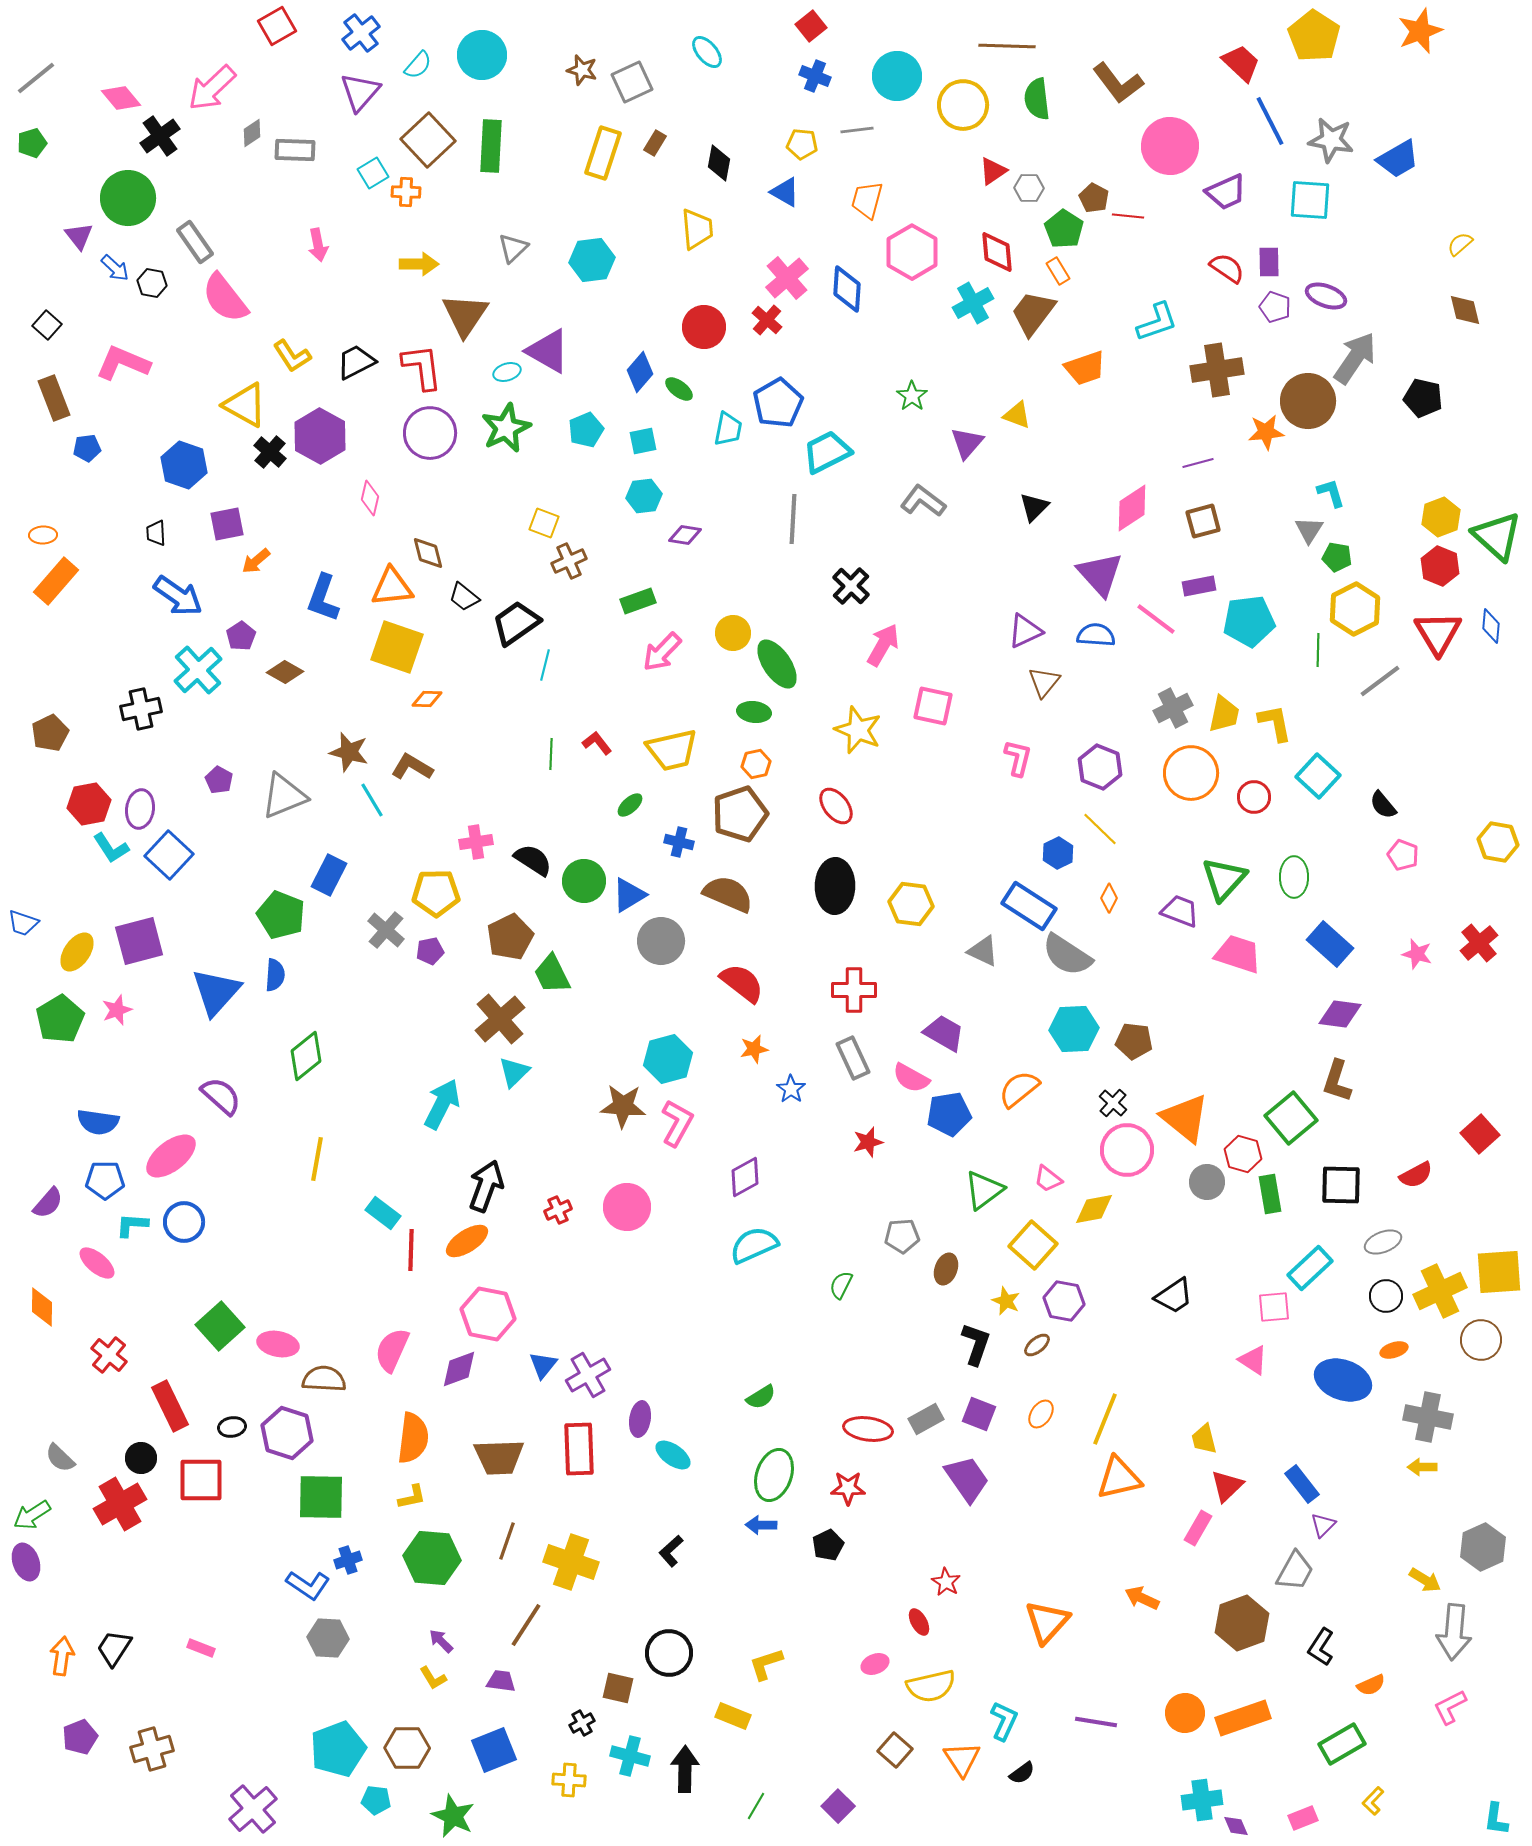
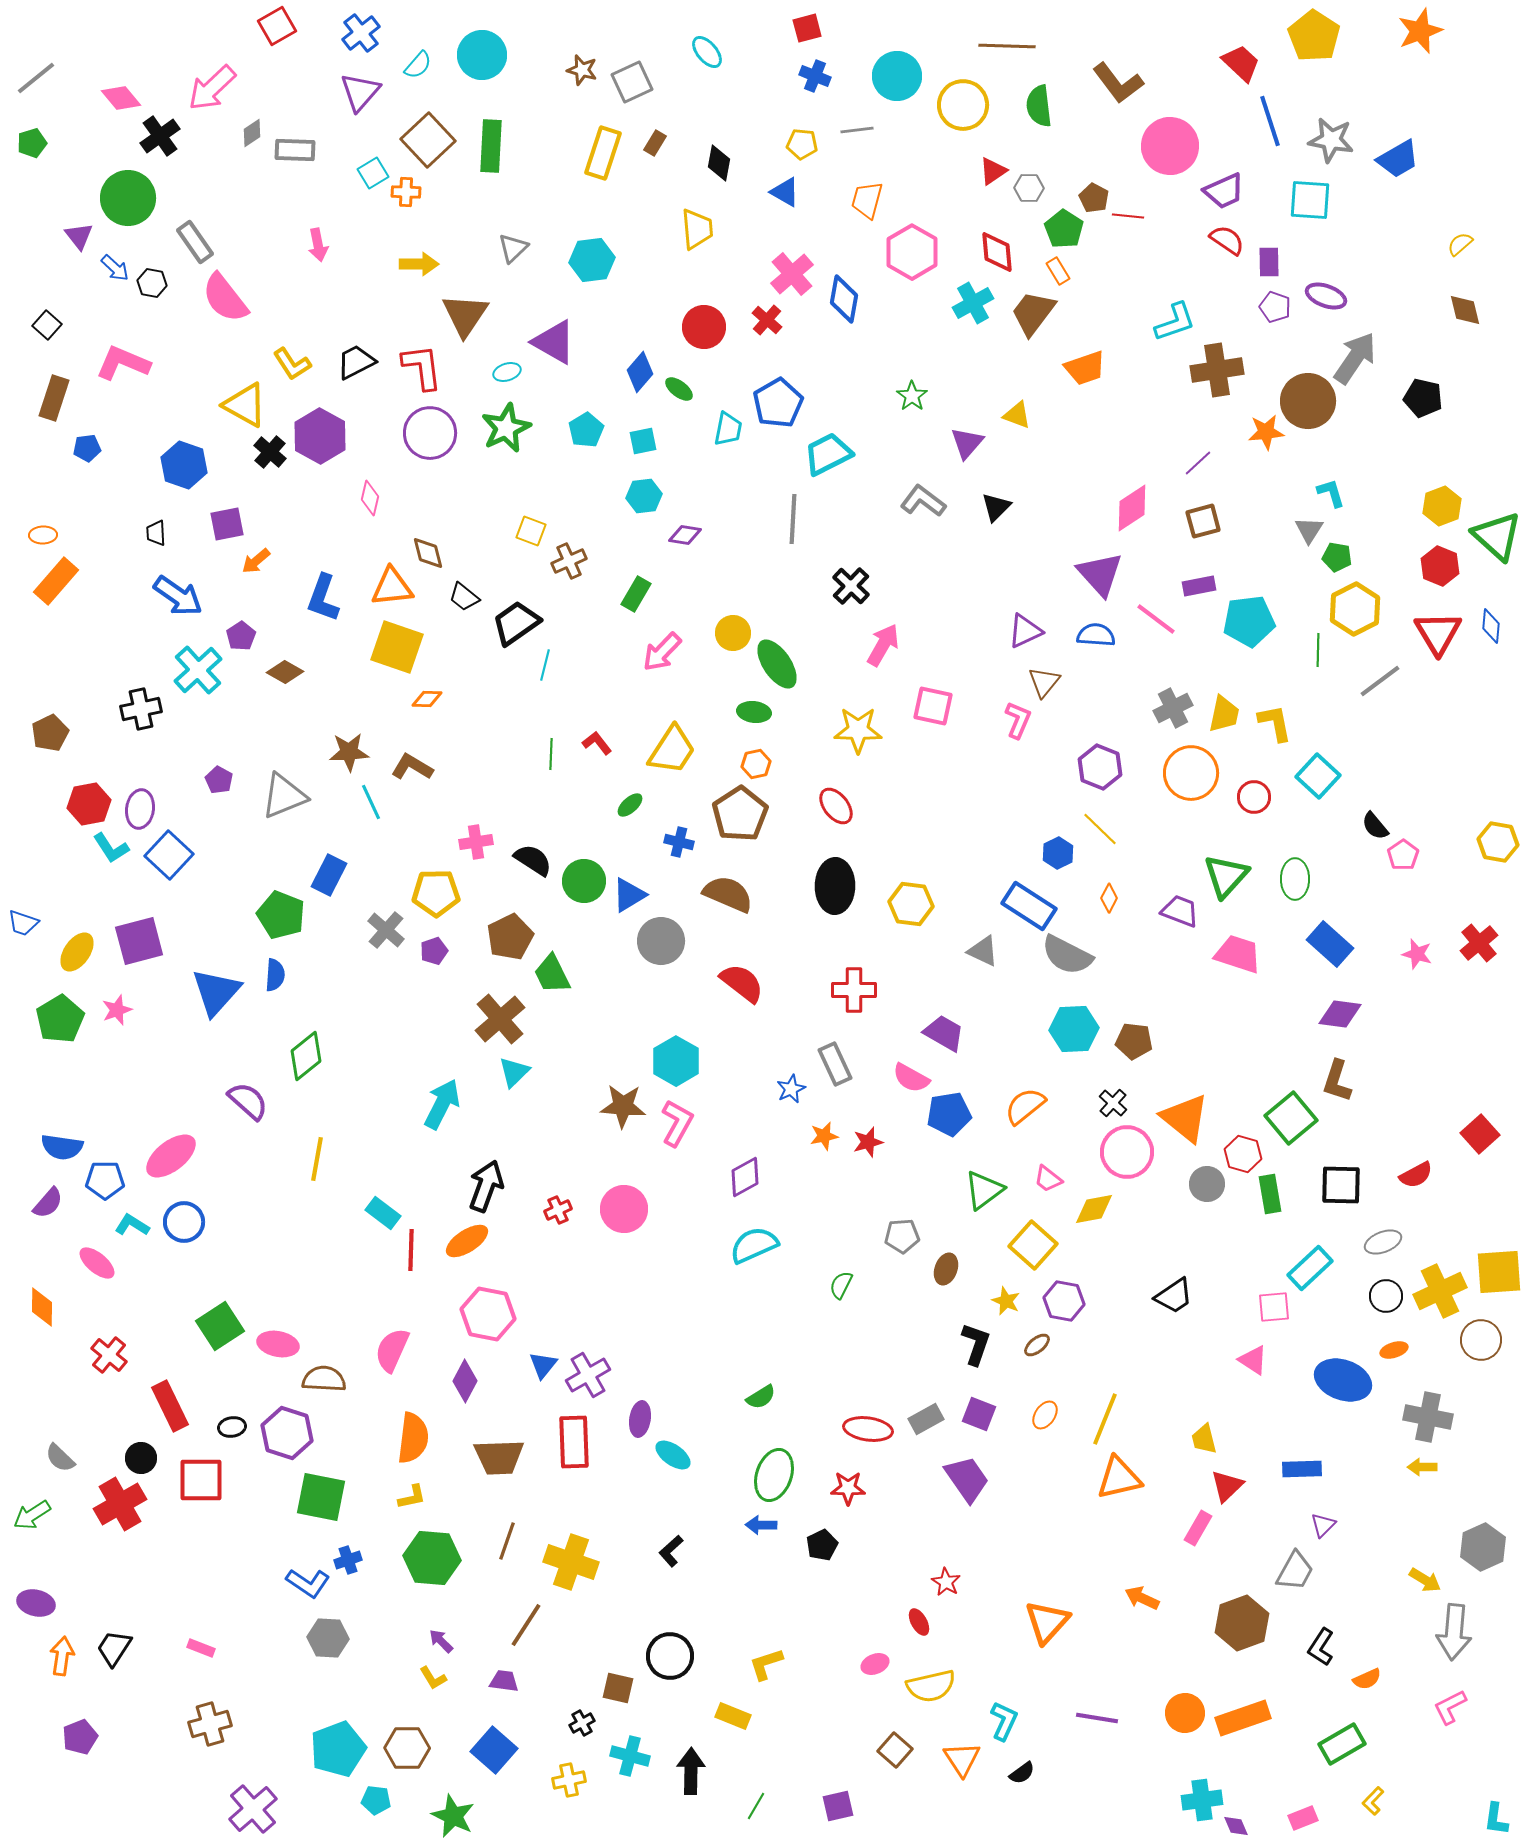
red square at (811, 26): moved 4 px left, 2 px down; rotated 24 degrees clockwise
green semicircle at (1037, 99): moved 2 px right, 7 px down
blue line at (1270, 121): rotated 9 degrees clockwise
purple trapezoid at (1226, 192): moved 2 px left, 1 px up
red semicircle at (1227, 268): moved 28 px up
pink cross at (787, 278): moved 5 px right, 4 px up
blue diamond at (847, 289): moved 3 px left, 10 px down; rotated 6 degrees clockwise
cyan L-shape at (1157, 322): moved 18 px right
purple triangle at (548, 351): moved 6 px right, 9 px up
yellow L-shape at (292, 356): moved 8 px down
brown rectangle at (54, 398): rotated 39 degrees clockwise
cyan pentagon at (586, 430): rotated 8 degrees counterclockwise
cyan trapezoid at (827, 452): moved 1 px right, 2 px down
purple line at (1198, 463): rotated 28 degrees counterclockwise
black triangle at (1034, 507): moved 38 px left
yellow hexagon at (1441, 517): moved 1 px right, 11 px up
yellow square at (544, 523): moved 13 px left, 8 px down
green rectangle at (638, 601): moved 2 px left, 7 px up; rotated 40 degrees counterclockwise
yellow star at (858, 730): rotated 21 degrees counterclockwise
yellow trapezoid at (672, 750): rotated 44 degrees counterclockwise
brown star at (349, 752): rotated 18 degrees counterclockwise
pink L-shape at (1018, 758): moved 38 px up; rotated 9 degrees clockwise
cyan line at (372, 800): moved 1 px left, 2 px down; rotated 6 degrees clockwise
black semicircle at (1383, 805): moved 8 px left, 21 px down
brown pentagon at (740, 814): rotated 14 degrees counterclockwise
pink pentagon at (1403, 855): rotated 16 degrees clockwise
green ellipse at (1294, 877): moved 1 px right, 2 px down
green triangle at (1224, 879): moved 2 px right, 3 px up
purple pentagon at (430, 951): moved 4 px right; rotated 8 degrees counterclockwise
gray semicircle at (1067, 955): rotated 6 degrees counterclockwise
orange star at (754, 1049): moved 70 px right, 87 px down
gray rectangle at (853, 1058): moved 18 px left, 6 px down
cyan hexagon at (668, 1059): moved 8 px right, 2 px down; rotated 15 degrees counterclockwise
blue star at (791, 1089): rotated 12 degrees clockwise
orange semicircle at (1019, 1089): moved 6 px right, 17 px down
purple semicircle at (221, 1096): moved 27 px right, 5 px down
blue semicircle at (98, 1122): moved 36 px left, 25 px down
pink circle at (1127, 1150): moved 2 px down
gray circle at (1207, 1182): moved 2 px down
pink circle at (627, 1207): moved 3 px left, 2 px down
cyan L-shape at (132, 1225): rotated 28 degrees clockwise
green square at (220, 1326): rotated 9 degrees clockwise
purple diamond at (459, 1369): moved 6 px right, 12 px down; rotated 42 degrees counterclockwise
orange ellipse at (1041, 1414): moved 4 px right, 1 px down
red rectangle at (579, 1449): moved 5 px left, 7 px up
blue rectangle at (1302, 1484): moved 15 px up; rotated 54 degrees counterclockwise
green square at (321, 1497): rotated 10 degrees clockwise
black pentagon at (828, 1545): moved 6 px left
purple ellipse at (26, 1562): moved 10 px right, 41 px down; rotated 57 degrees counterclockwise
blue L-shape at (308, 1585): moved 2 px up
black circle at (669, 1653): moved 1 px right, 3 px down
purple trapezoid at (501, 1681): moved 3 px right
orange semicircle at (1371, 1685): moved 4 px left, 6 px up
purple line at (1096, 1722): moved 1 px right, 4 px up
brown cross at (152, 1749): moved 58 px right, 25 px up
blue square at (494, 1750): rotated 27 degrees counterclockwise
black arrow at (685, 1769): moved 6 px right, 2 px down
yellow cross at (569, 1780): rotated 16 degrees counterclockwise
purple square at (838, 1806): rotated 32 degrees clockwise
